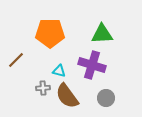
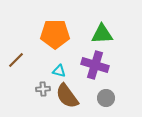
orange pentagon: moved 5 px right, 1 px down
purple cross: moved 3 px right
gray cross: moved 1 px down
